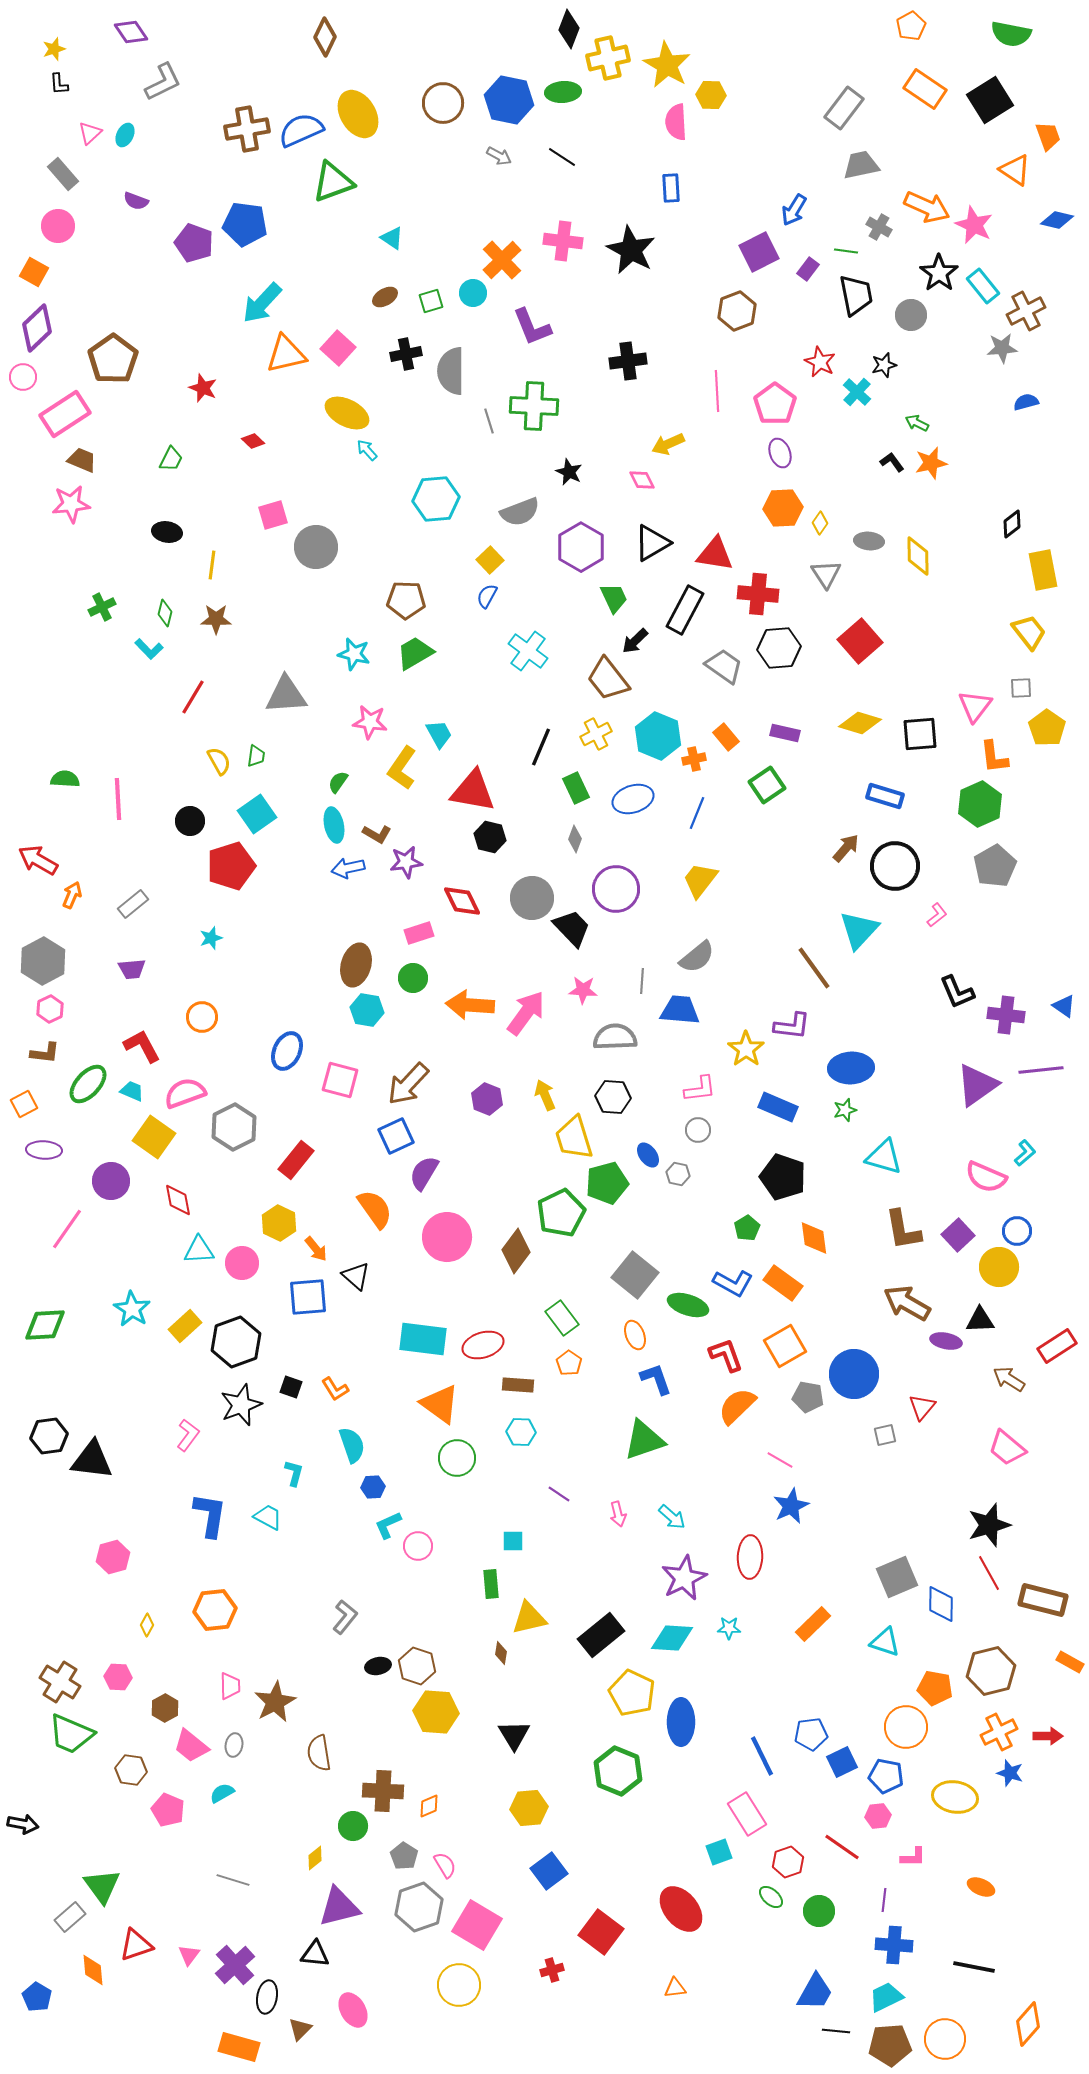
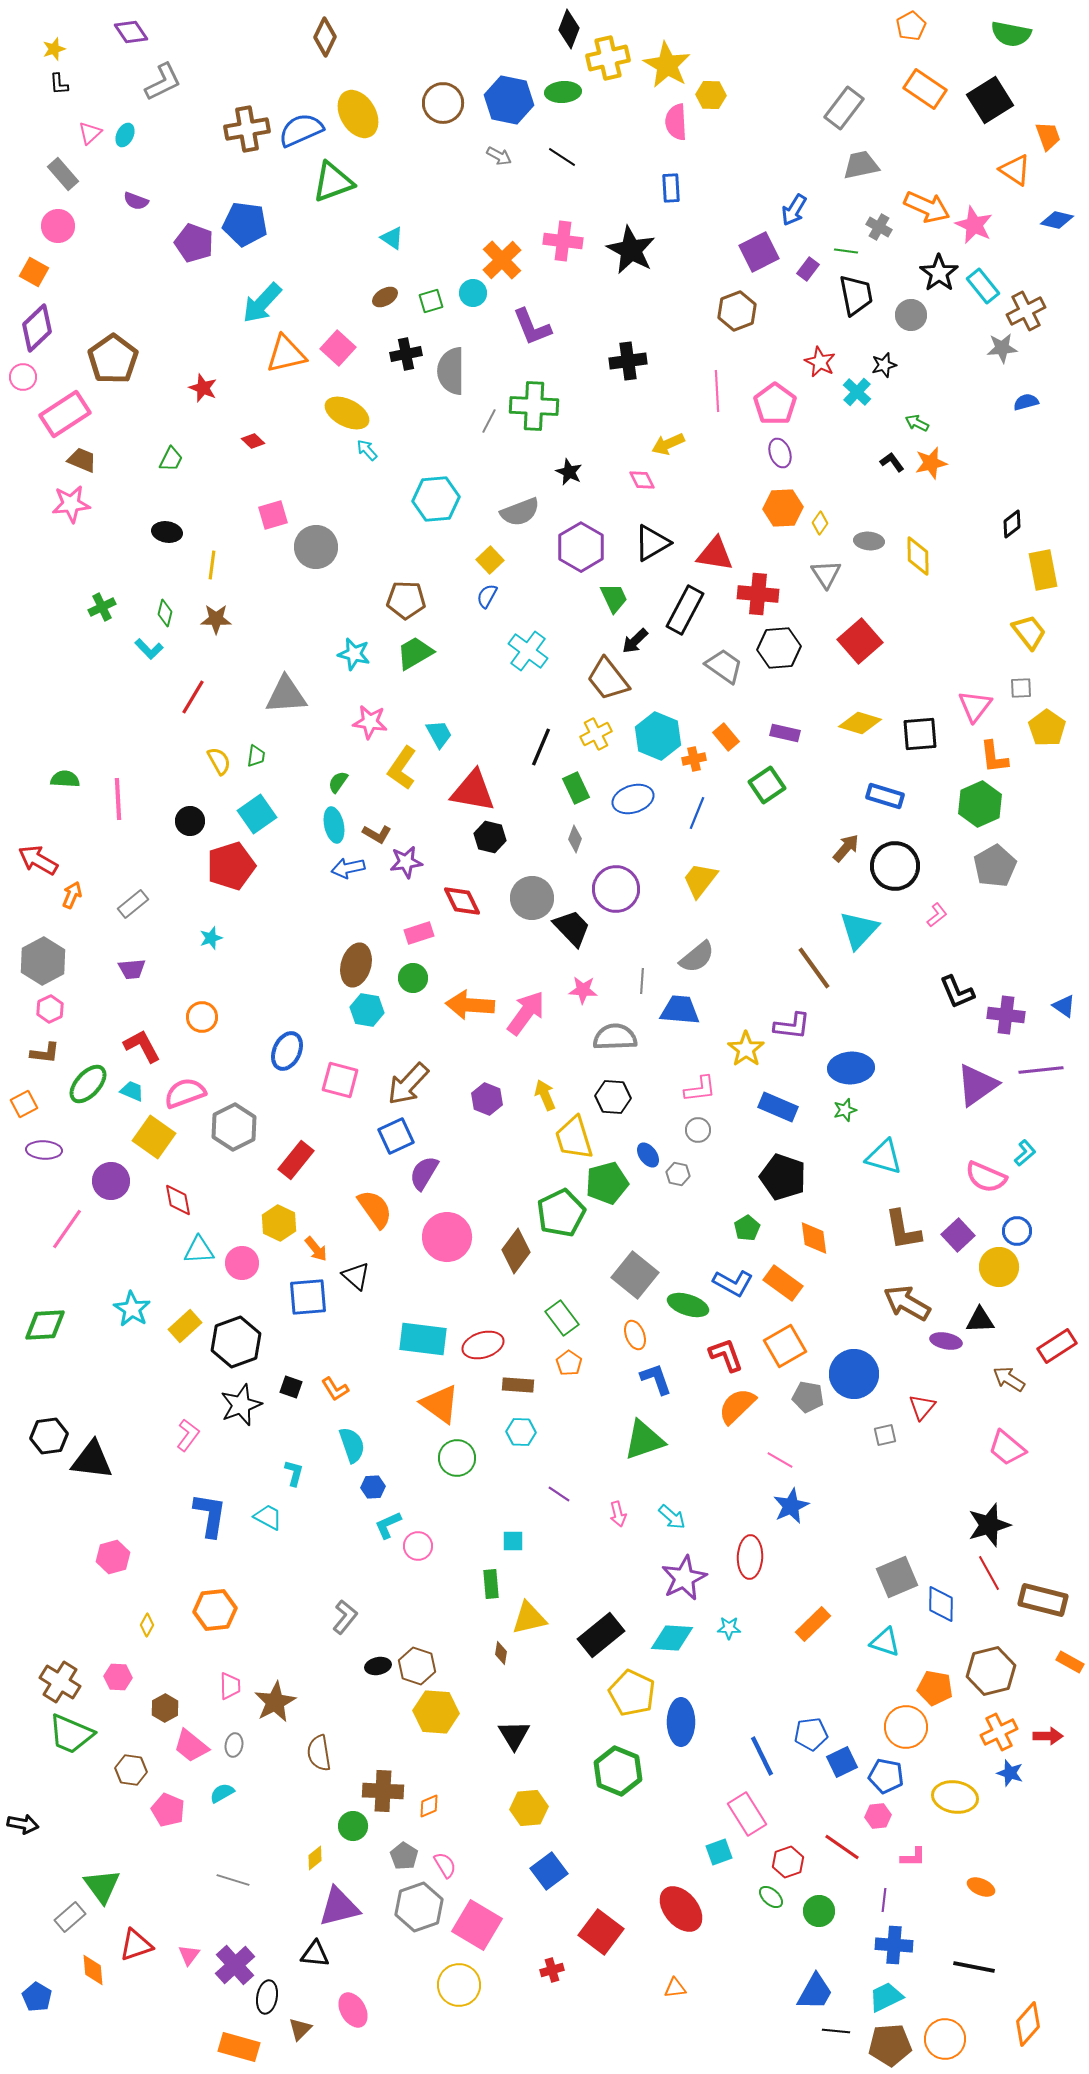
gray line at (489, 421): rotated 45 degrees clockwise
